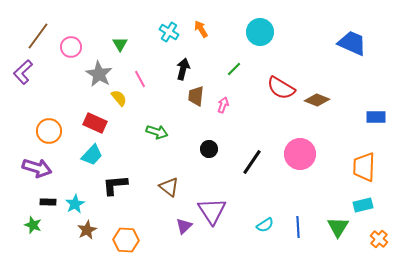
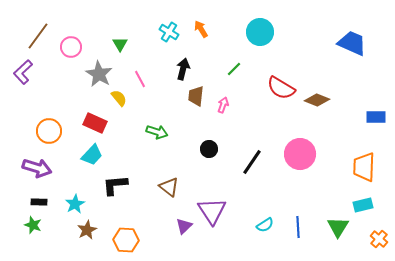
black rectangle at (48, 202): moved 9 px left
